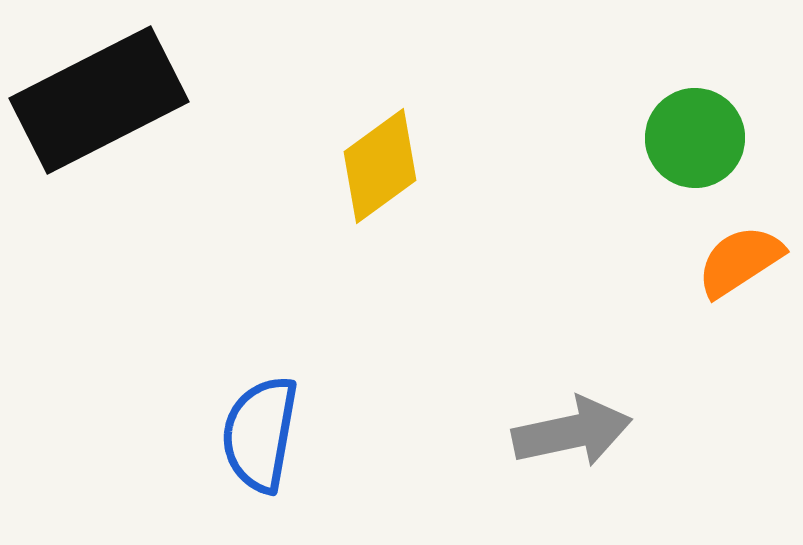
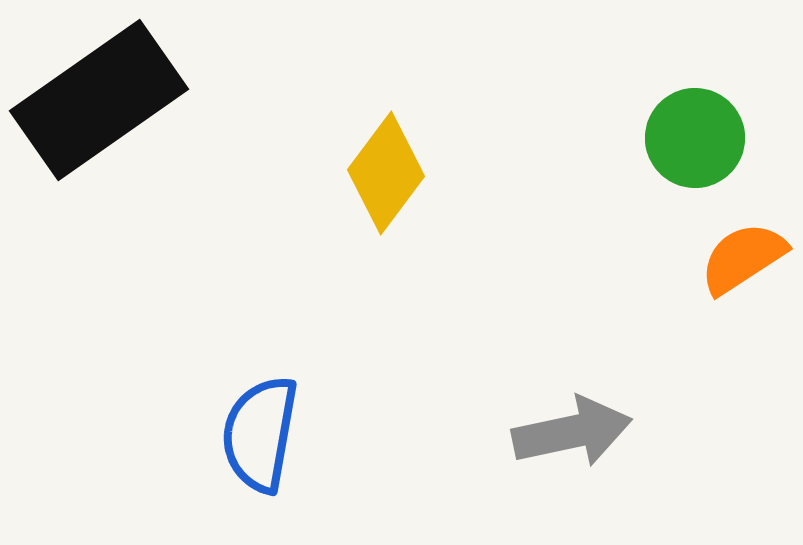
black rectangle: rotated 8 degrees counterclockwise
yellow diamond: moved 6 px right, 7 px down; rotated 17 degrees counterclockwise
orange semicircle: moved 3 px right, 3 px up
